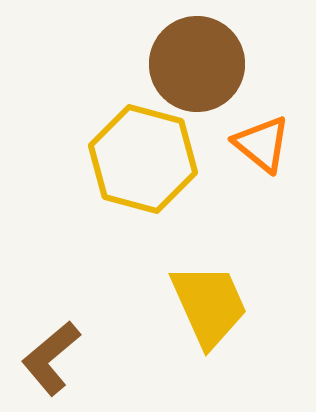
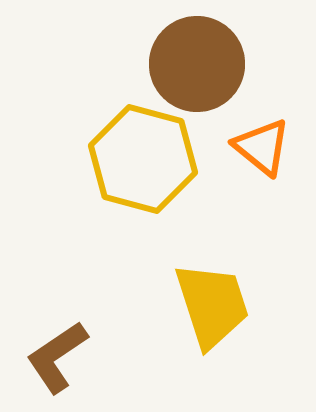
orange triangle: moved 3 px down
yellow trapezoid: moved 3 px right; rotated 6 degrees clockwise
brown L-shape: moved 6 px right, 1 px up; rotated 6 degrees clockwise
